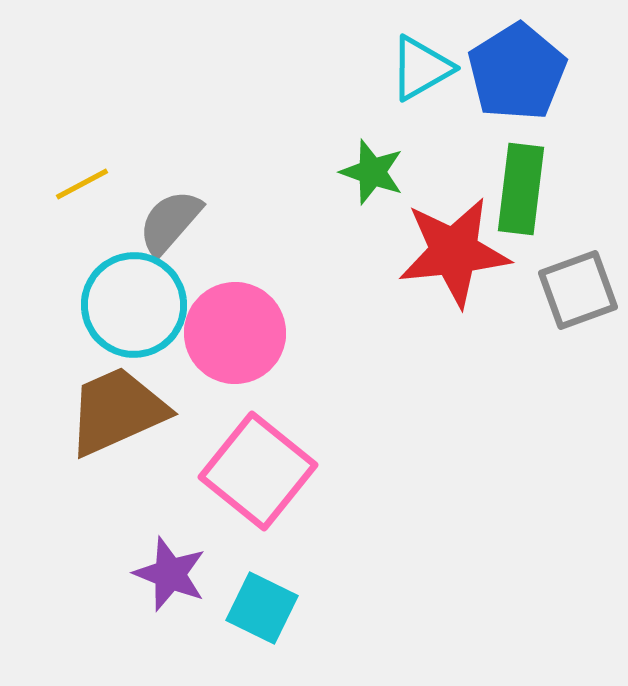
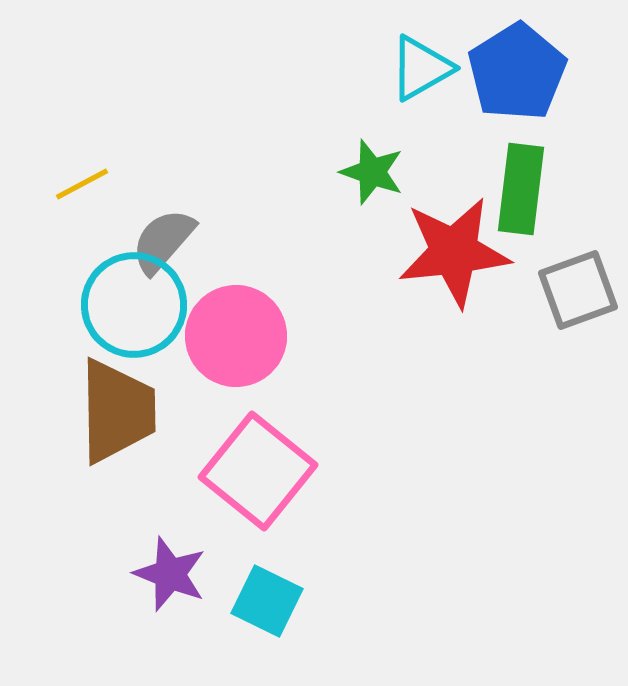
gray semicircle: moved 7 px left, 19 px down
pink circle: moved 1 px right, 3 px down
brown trapezoid: rotated 113 degrees clockwise
cyan square: moved 5 px right, 7 px up
